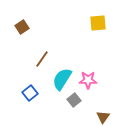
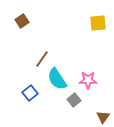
brown square: moved 6 px up
cyan semicircle: moved 5 px left; rotated 65 degrees counterclockwise
